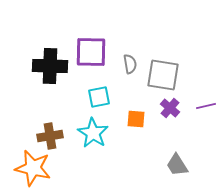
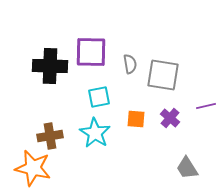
purple cross: moved 10 px down
cyan star: moved 2 px right
gray trapezoid: moved 10 px right, 3 px down
